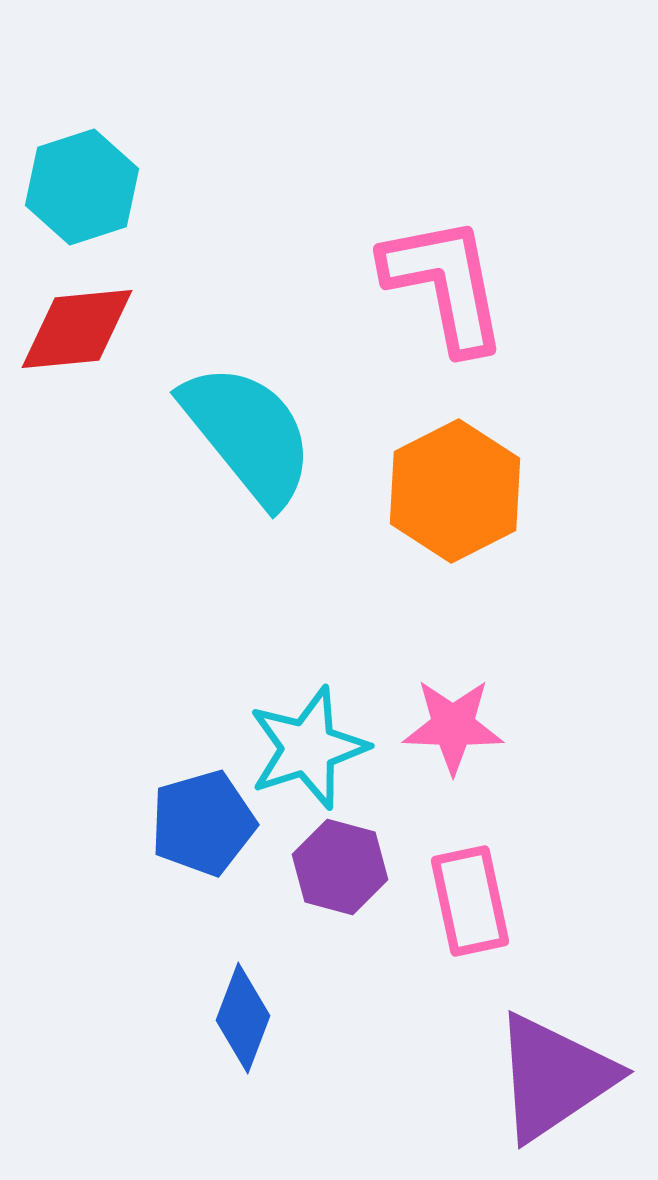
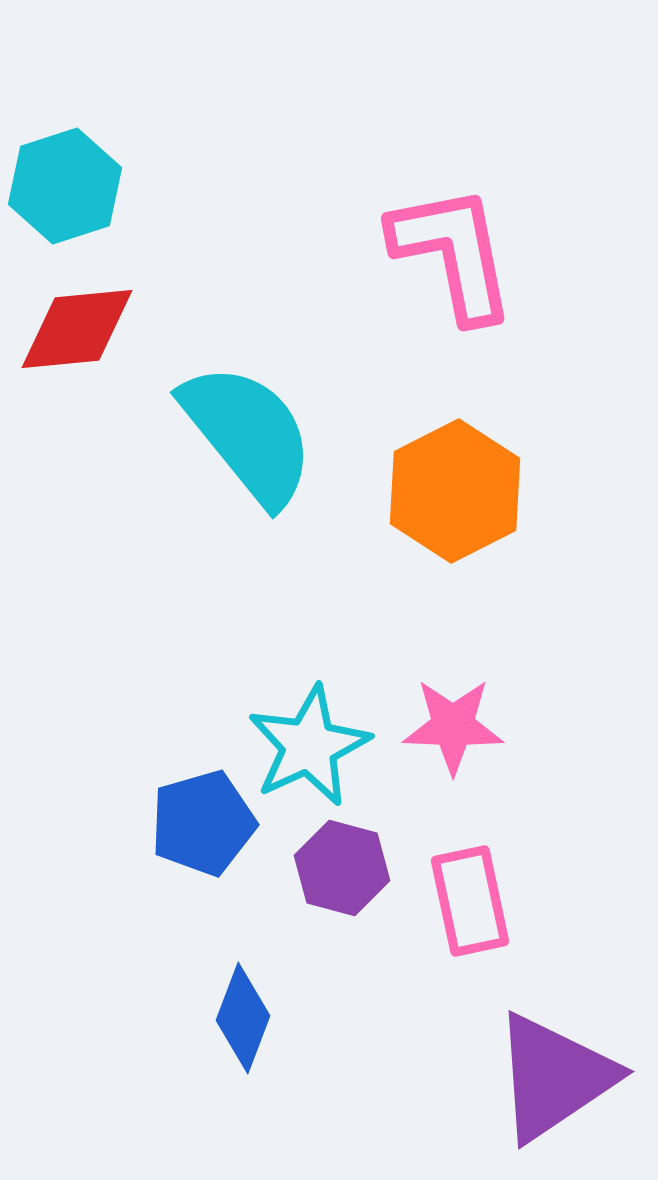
cyan hexagon: moved 17 px left, 1 px up
pink L-shape: moved 8 px right, 31 px up
cyan star: moved 1 px right, 2 px up; rotated 7 degrees counterclockwise
purple hexagon: moved 2 px right, 1 px down
